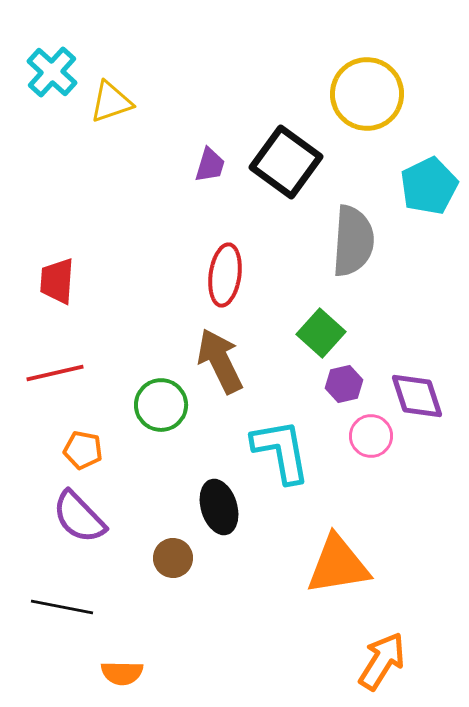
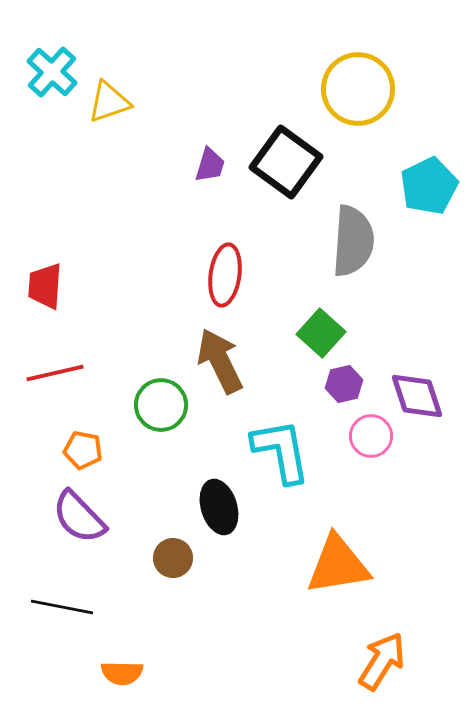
yellow circle: moved 9 px left, 5 px up
yellow triangle: moved 2 px left
red trapezoid: moved 12 px left, 5 px down
